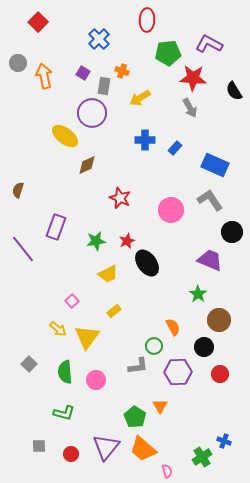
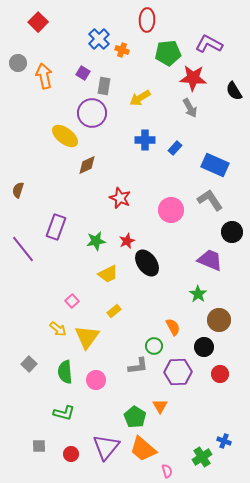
orange cross at (122, 71): moved 21 px up
